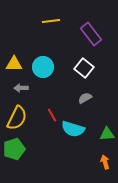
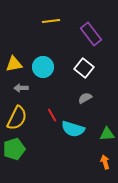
yellow triangle: rotated 12 degrees counterclockwise
